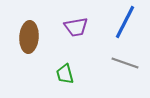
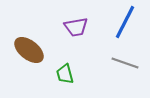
brown ellipse: moved 13 px down; rotated 56 degrees counterclockwise
